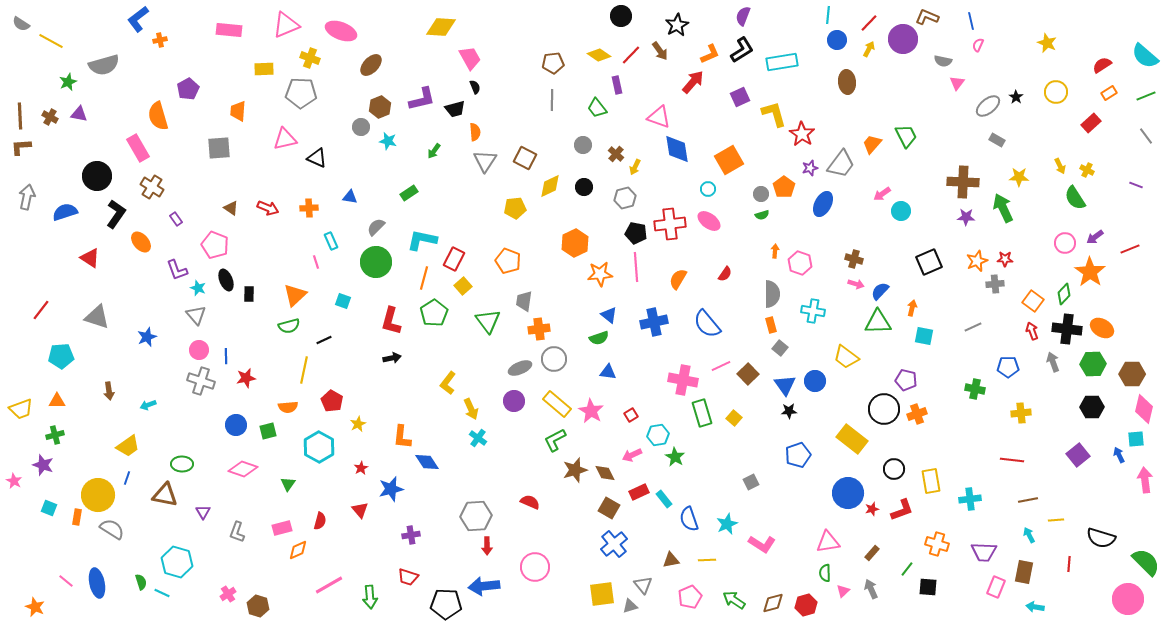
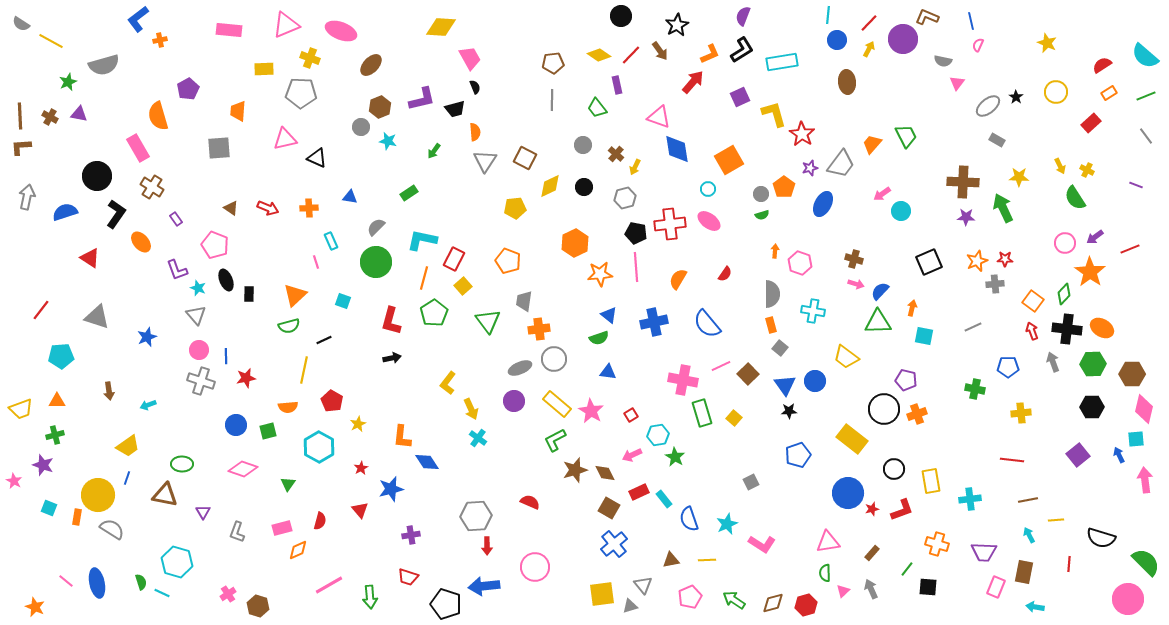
black pentagon at (446, 604): rotated 16 degrees clockwise
